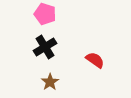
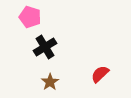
pink pentagon: moved 15 px left, 3 px down
red semicircle: moved 5 px right, 14 px down; rotated 78 degrees counterclockwise
